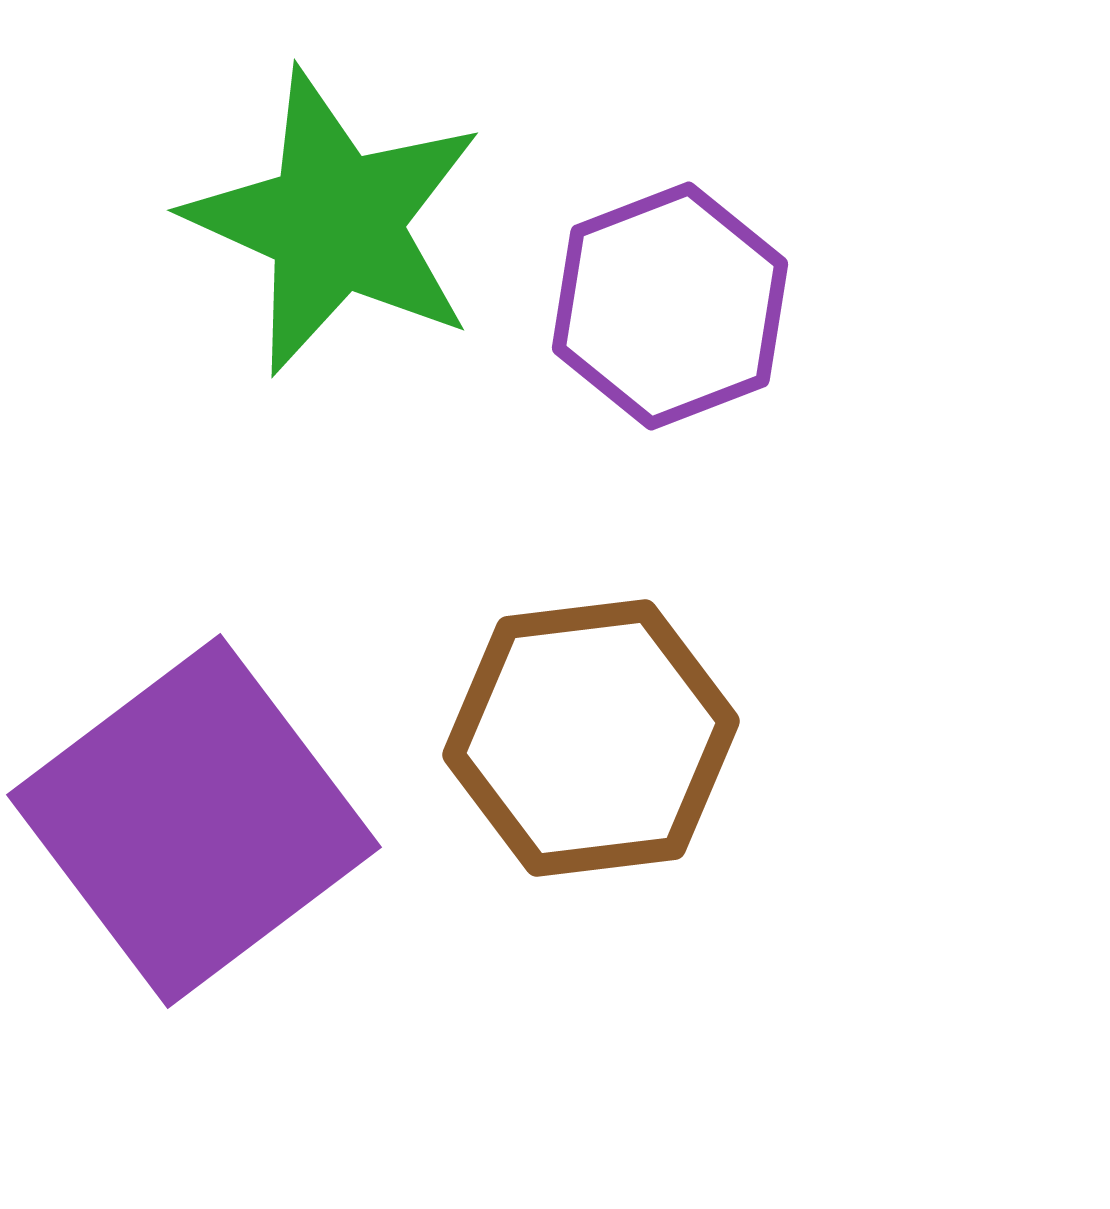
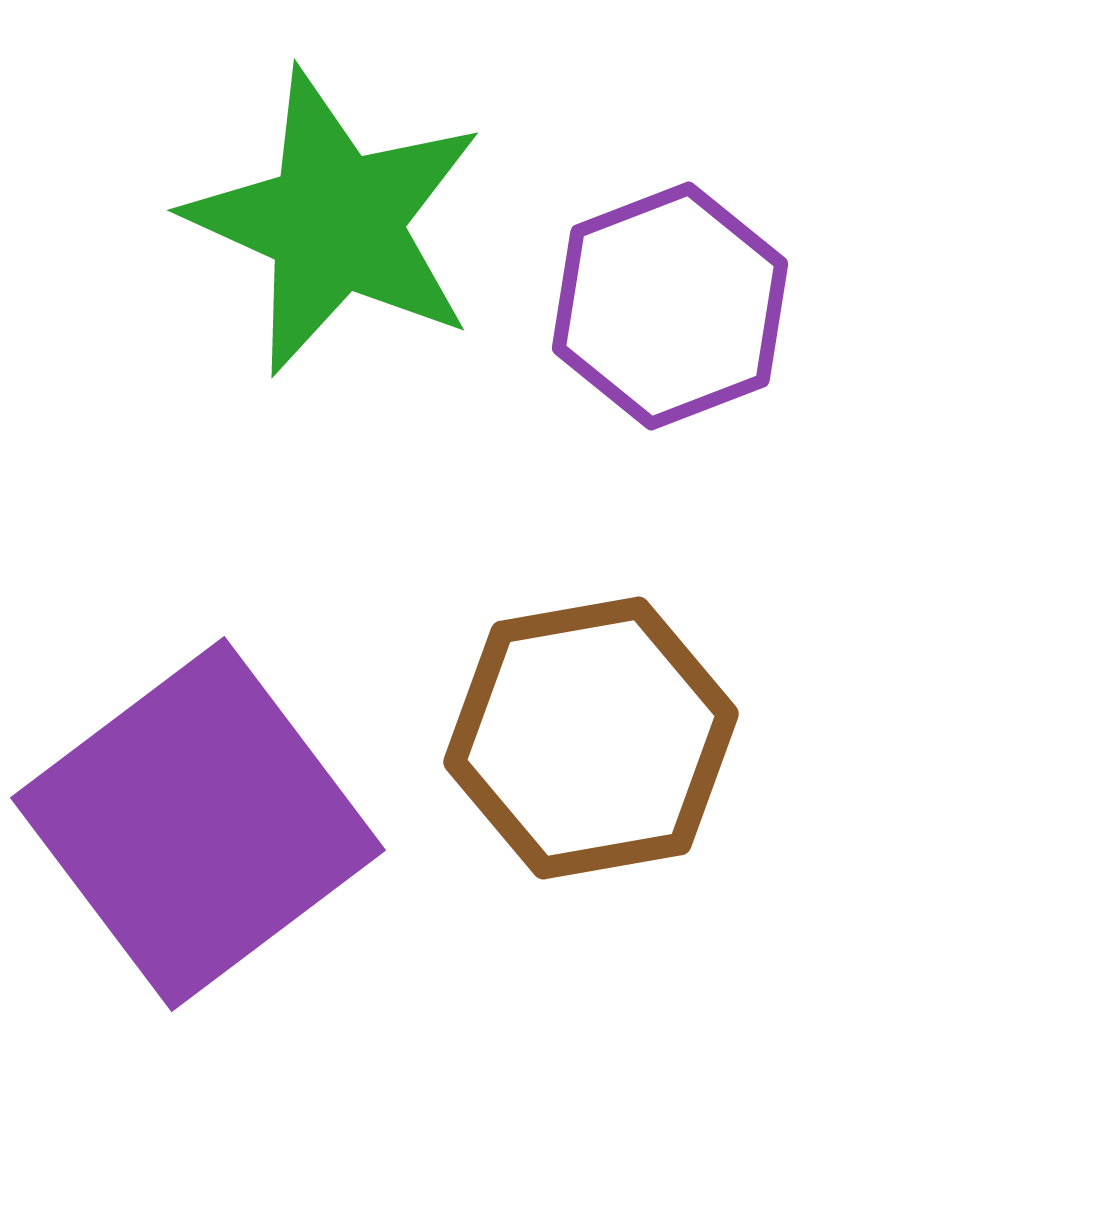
brown hexagon: rotated 3 degrees counterclockwise
purple square: moved 4 px right, 3 px down
